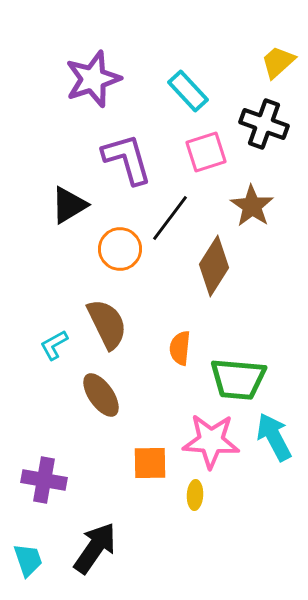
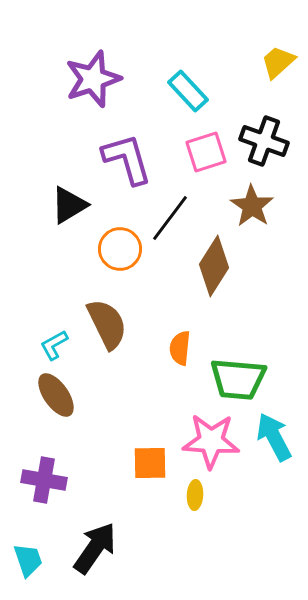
black cross: moved 17 px down
brown ellipse: moved 45 px left
